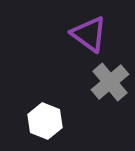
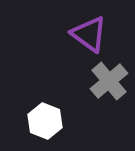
gray cross: moved 1 px left, 1 px up
